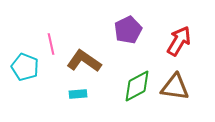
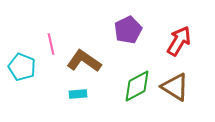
cyan pentagon: moved 3 px left
brown triangle: rotated 24 degrees clockwise
